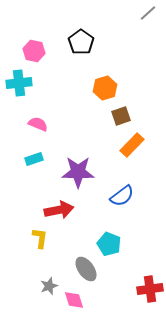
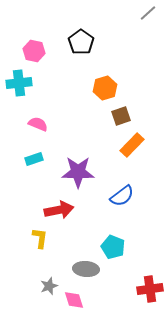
cyan pentagon: moved 4 px right, 3 px down
gray ellipse: rotated 50 degrees counterclockwise
